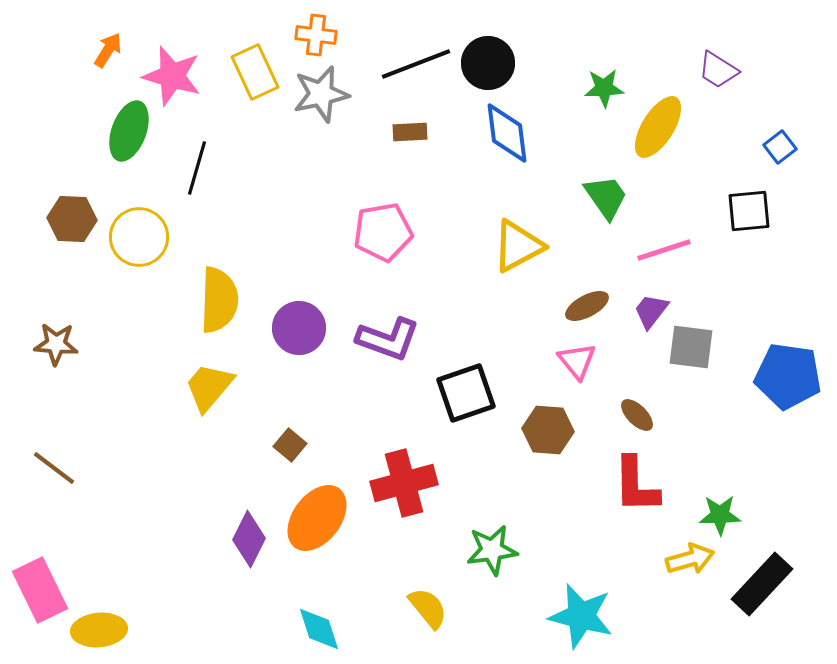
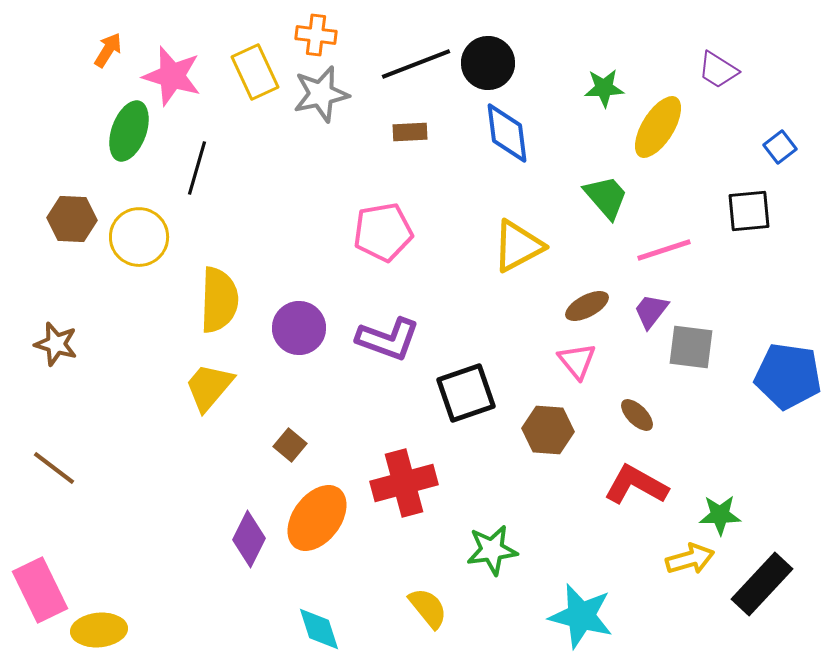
green trapezoid at (606, 197): rotated 6 degrees counterclockwise
brown star at (56, 344): rotated 12 degrees clockwise
red L-shape at (636, 485): rotated 120 degrees clockwise
